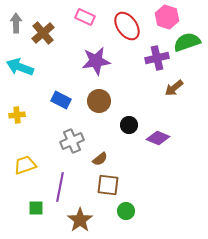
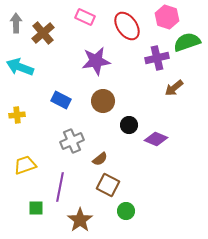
brown circle: moved 4 px right
purple diamond: moved 2 px left, 1 px down
brown square: rotated 20 degrees clockwise
